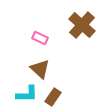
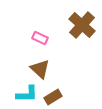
brown rectangle: rotated 24 degrees clockwise
